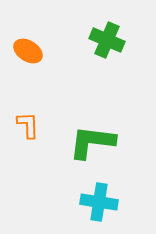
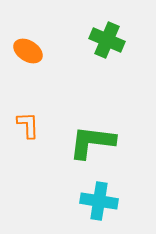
cyan cross: moved 1 px up
